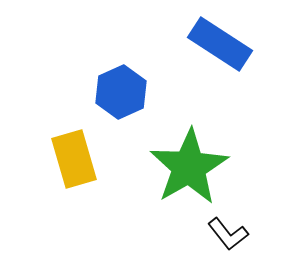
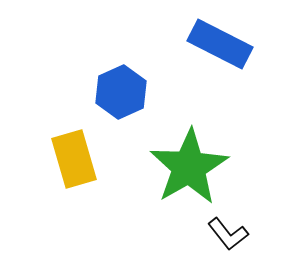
blue rectangle: rotated 6 degrees counterclockwise
